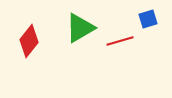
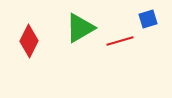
red diamond: rotated 12 degrees counterclockwise
